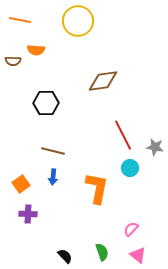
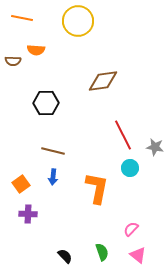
orange line: moved 2 px right, 2 px up
